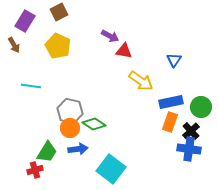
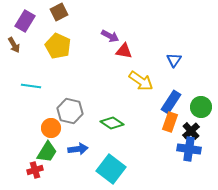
blue rectangle: rotated 45 degrees counterclockwise
green diamond: moved 18 px right, 1 px up
orange circle: moved 19 px left
